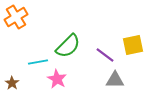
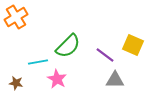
yellow square: rotated 35 degrees clockwise
brown star: moved 4 px right; rotated 24 degrees counterclockwise
